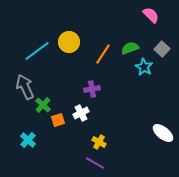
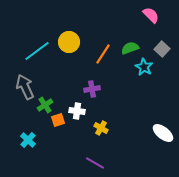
green cross: moved 2 px right; rotated 14 degrees clockwise
white cross: moved 4 px left, 2 px up; rotated 35 degrees clockwise
yellow cross: moved 2 px right, 14 px up
